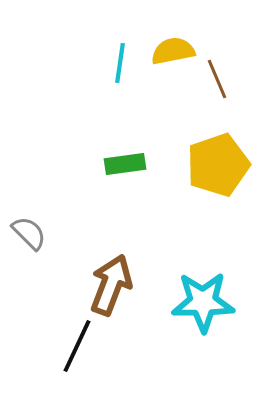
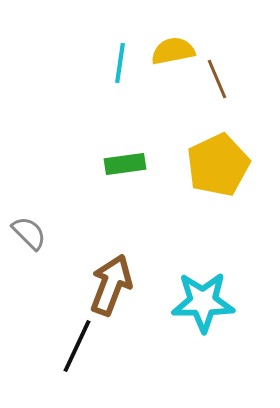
yellow pentagon: rotated 6 degrees counterclockwise
